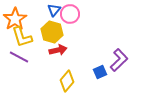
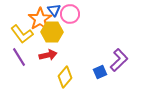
blue triangle: rotated 16 degrees counterclockwise
orange star: moved 25 px right
yellow hexagon: rotated 15 degrees counterclockwise
yellow L-shape: moved 3 px up; rotated 20 degrees counterclockwise
red arrow: moved 10 px left, 5 px down
purple line: rotated 30 degrees clockwise
yellow diamond: moved 2 px left, 4 px up
